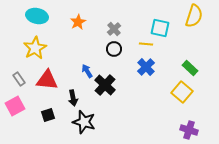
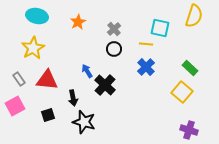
yellow star: moved 2 px left
